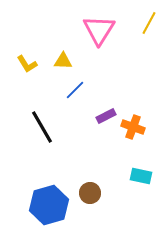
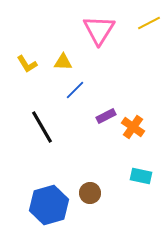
yellow line: rotated 35 degrees clockwise
yellow triangle: moved 1 px down
orange cross: rotated 15 degrees clockwise
